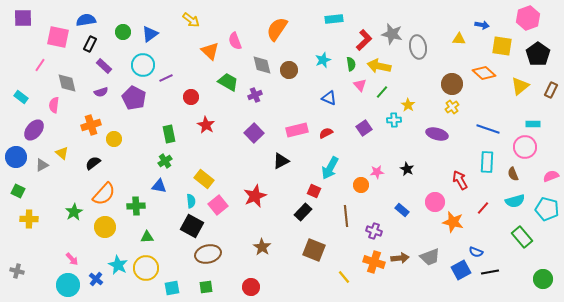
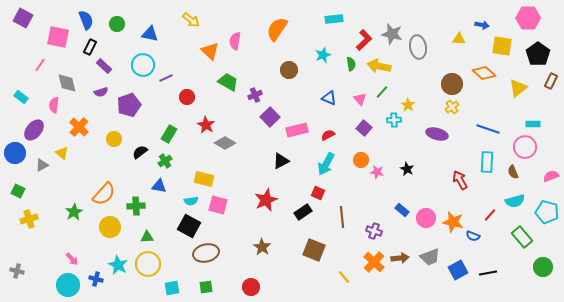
purple square at (23, 18): rotated 30 degrees clockwise
pink hexagon at (528, 18): rotated 20 degrees clockwise
blue semicircle at (86, 20): rotated 78 degrees clockwise
green circle at (123, 32): moved 6 px left, 8 px up
blue triangle at (150, 34): rotated 48 degrees clockwise
pink semicircle at (235, 41): rotated 30 degrees clockwise
black rectangle at (90, 44): moved 3 px down
cyan star at (323, 60): moved 5 px up
gray diamond at (262, 65): moved 37 px left, 78 px down; rotated 45 degrees counterclockwise
pink triangle at (360, 85): moved 14 px down
yellow triangle at (520, 86): moved 2 px left, 2 px down
brown rectangle at (551, 90): moved 9 px up
red circle at (191, 97): moved 4 px left
purple pentagon at (134, 98): moved 5 px left, 7 px down; rotated 25 degrees clockwise
orange cross at (91, 125): moved 12 px left, 2 px down; rotated 30 degrees counterclockwise
purple square at (364, 128): rotated 14 degrees counterclockwise
purple square at (254, 133): moved 16 px right, 16 px up
red semicircle at (326, 133): moved 2 px right, 2 px down
green rectangle at (169, 134): rotated 42 degrees clockwise
blue circle at (16, 157): moved 1 px left, 4 px up
black semicircle at (93, 163): moved 47 px right, 11 px up
cyan arrow at (330, 168): moved 4 px left, 4 px up
pink star at (377, 172): rotated 16 degrees clockwise
brown semicircle at (513, 174): moved 2 px up
yellow rectangle at (204, 179): rotated 24 degrees counterclockwise
orange circle at (361, 185): moved 25 px up
red square at (314, 191): moved 4 px right, 2 px down
red star at (255, 196): moved 11 px right, 4 px down
cyan semicircle at (191, 201): rotated 88 degrees clockwise
pink circle at (435, 202): moved 9 px left, 16 px down
pink square at (218, 205): rotated 36 degrees counterclockwise
red line at (483, 208): moved 7 px right, 7 px down
cyan pentagon at (547, 209): moved 3 px down
black rectangle at (303, 212): rotated 12 degrees clockwise
brown line at (346, 216): moved 4 px left, 1 px down
yellow cross at (29, 219): rotated 18 degrees counterclockwise
black square at (192, 226): moved 3 px left
yellow circle at (105, 227): moved 5 px right
blue semicircle at (476, 252): moved 3 px left, 16 px up
brown ellipse at (208, 254): moved 2 px left, 1 px up
orange cross at (374, 262): rotated 25 degrees clockwise
yellow circle at (146, 268): moved 2 px right, 4 px up
blue square at (461, 270): moved 3 px left
black line at (490, 272): moved 2 px left, 1 px down
blue cross at (96, 279): rotated 24 degrees counterclockwise
green circle at (543, 279): moved 12 px up
